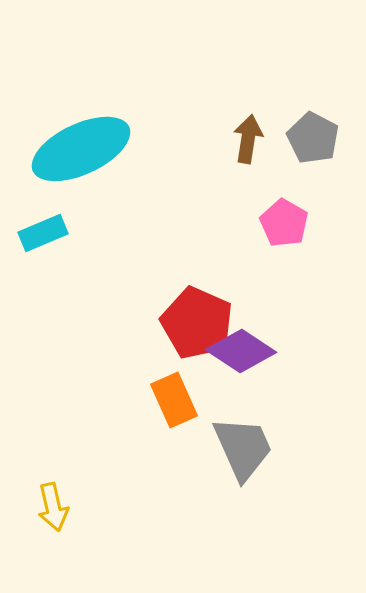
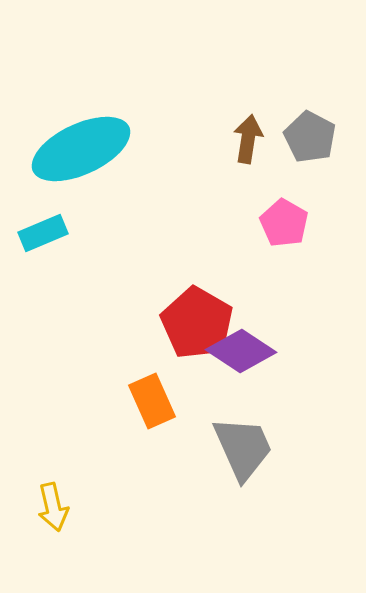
gray pentagon: moved 3 px left, 1 px up
red pentagon: rotated 6 degrees clockwise
orange rectangle: moved 22 px left, 1 px down
